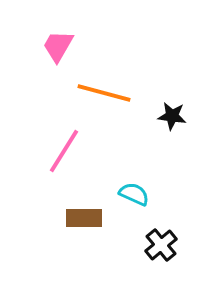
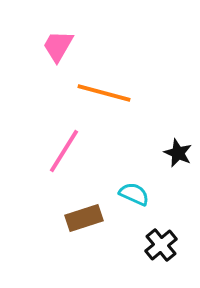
black star: moved 6 px right, 37 px down; rotated 16 degrees clockwise
brown rectangle: rotated 18 degrees counterclockwise
